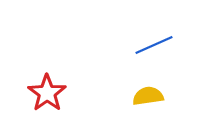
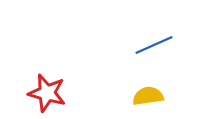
red star: rotated 21 degrees counterclockwise
